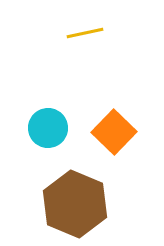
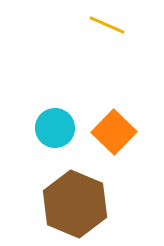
yellow line: moved 22 px right, 8 px up; rotated 36 degrees clockwise
cyan circle: moved 7 px right
